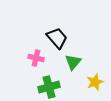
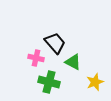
black trapezoid: moved 2 px left, 5 px down
green triangle: rotated 42 degrees counterclockwise
green cross: moved 5 px up; rotated 30 degrees clockwise
